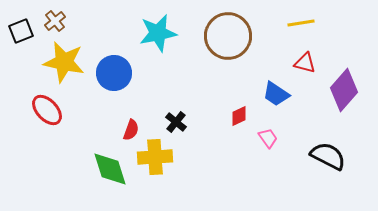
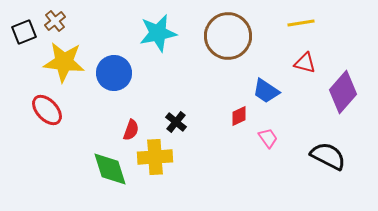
black square: moved 3 px right, 1 px down
yellow star: rotated 6 degrees counterclockwise
purple diamond: moved 1 px left, 2 px down
blue trapezoid: moved 10 px left, 3 px up
